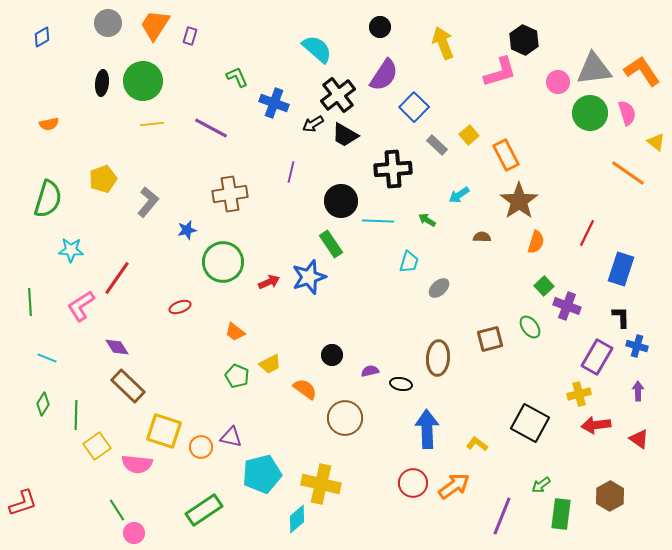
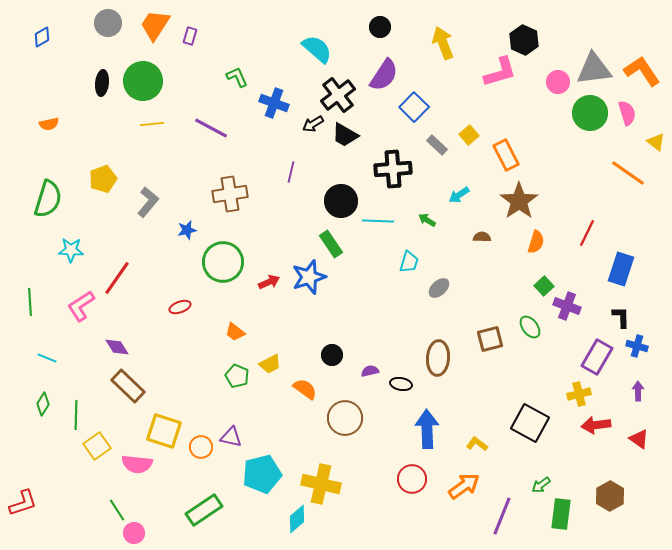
red circle at (413, 483): moved 1 px left, 4 px up
orange arrow at (454, 486): moved 10 px right
